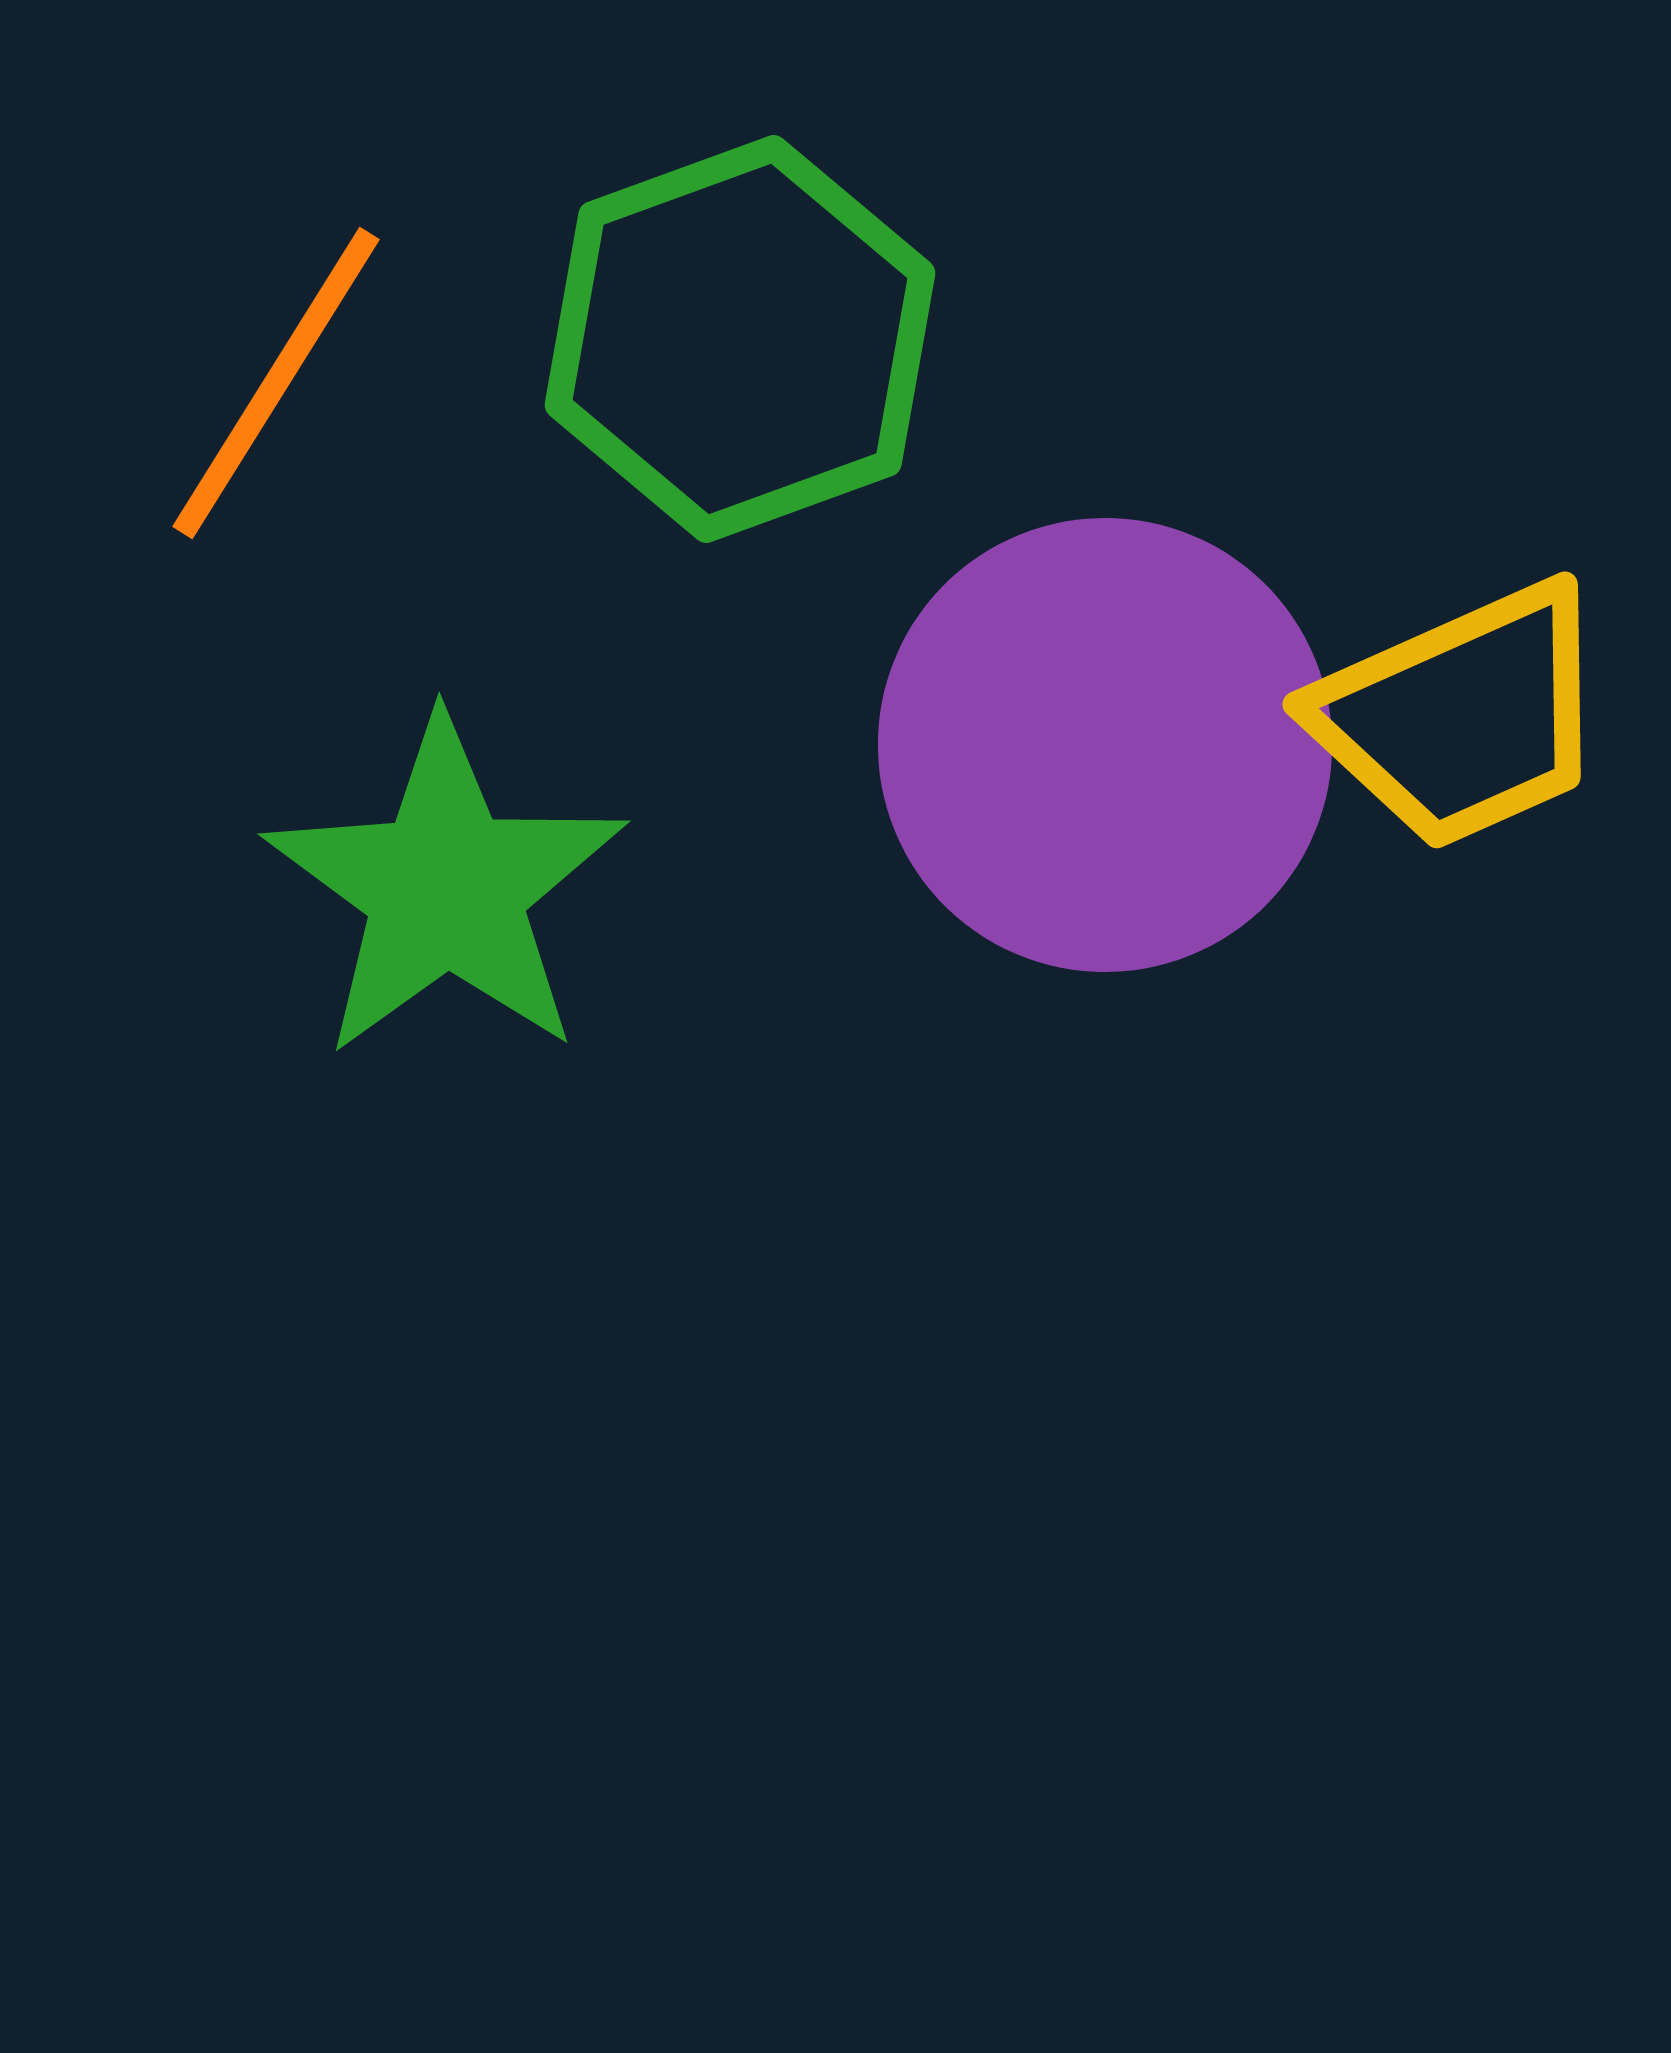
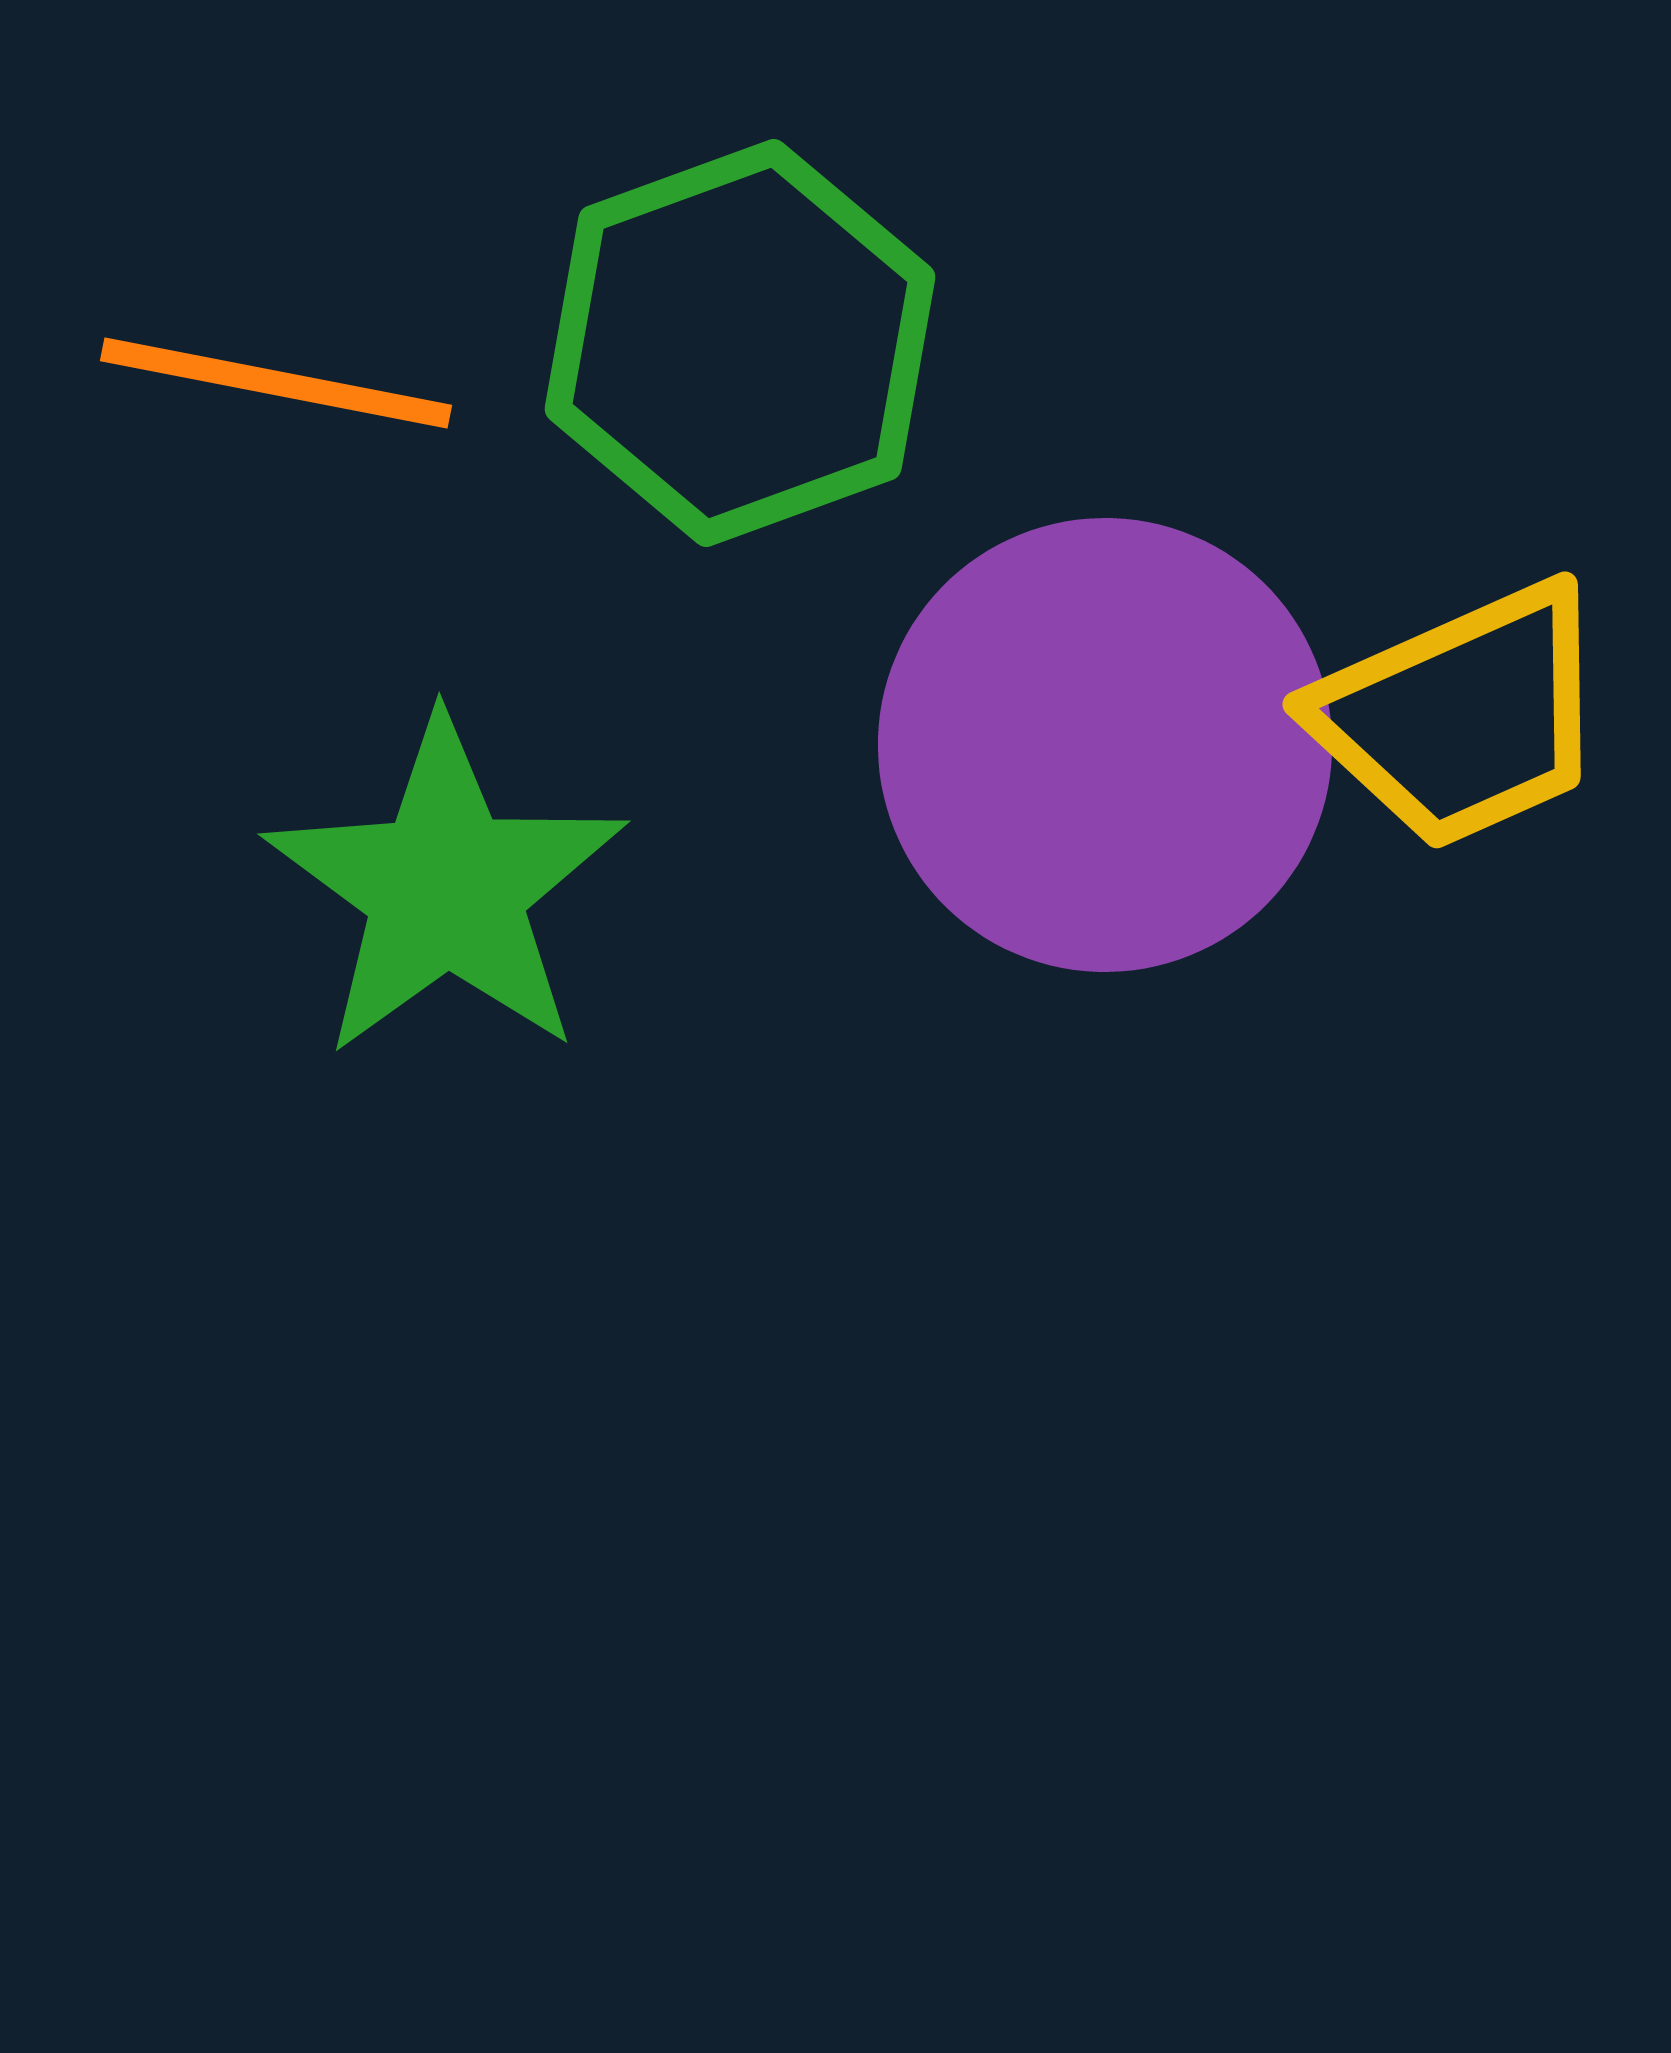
green hexagon: moved 4 px down
orange line: rotated 69 degrees clockwise
